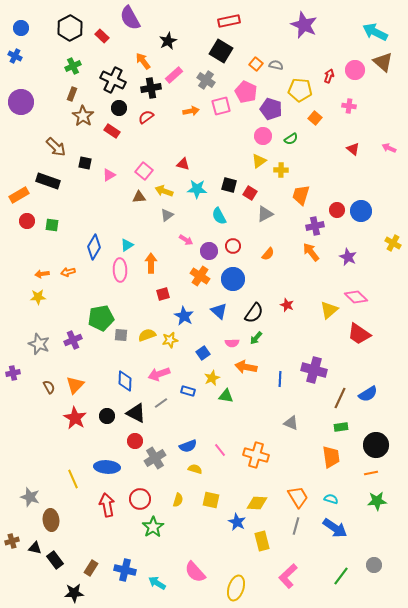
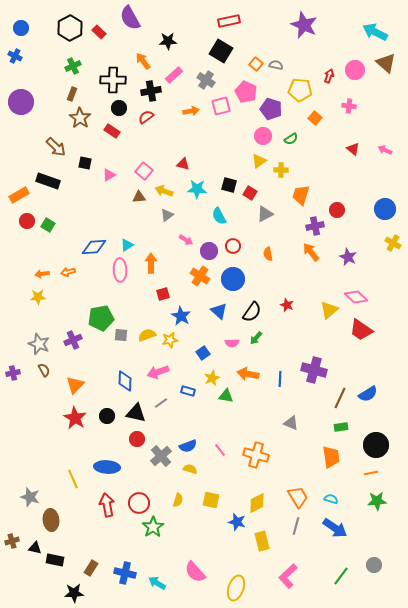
red rectangle at (102, 36): moved 3 px left, 4 px up
black star at (168, 41): rotated 24 degrees clockwise
brown triangle at (383, 62): moved 3 px right, 1 px down
black cross at (113, 80): rotated 25 degrees counterclockwise
black cross at (151, 88): moved 3 px down
brown star at (83, 116): moved 3 px left, 2 px down
pink arrow at (389, 148): moved 4 px left, 2 px down
blue circle at (361, 211): moved 24 px right, 2 px up
green square at (52, 225): moved 4 px left; rotated 24 degrees clockwise
blue diamond at (94, 247): rotated 55 degrees clockwise
orange semicircle at (268, 254): rotated 128 degrees clockwise
black semicircle at (254, 313): moved 2 px left, 1 px up
blue star at (184, 316): moved 3 px left
red trapezoid at (359, 334): moved 2 px right, 4 px up
orange arrow at (246, 367): moved 2 px right, 7 px down
pink arrow at (159, 374): moved 1 px left, 2 px up
brown semicircle at (49, 387): moved 5 px left, 17 px up
black triangle at (136, 413): rotated 15 degrees counterclockwise
red circle at (135, 441): moved 2 px right, 2 px up
gray cross at (155, 458): moved 6 px right, 2 px up; rotated 10 degrees counterclockwise
yellow semicircle at (195, 469): moved 5 px left
red circle at (140, 499): moved 1 px left, 4 px down
yellow diamond at (257, 503): rotated 30 degrees counterclockwise
blue star at (237, 522): rotated 12 degrees counterclockwise
black rectangle at (55, 560): rotated 42 degrees counterclockwise
blue cross at (125, 570): moved 3 px down
